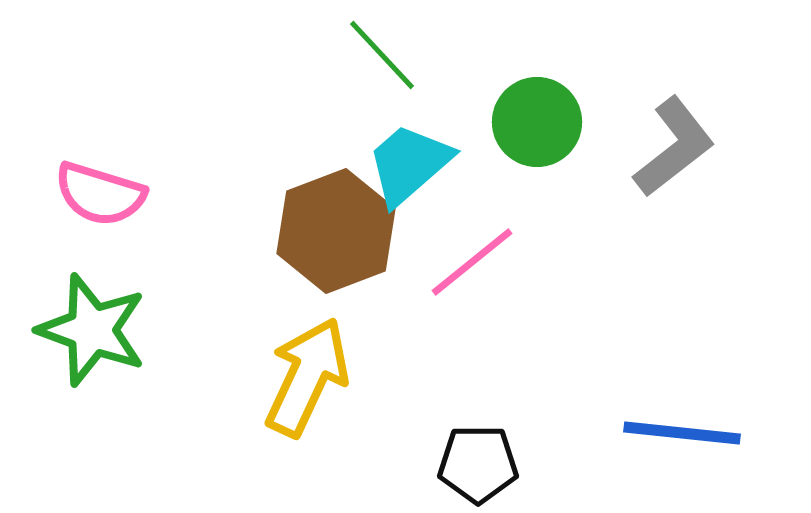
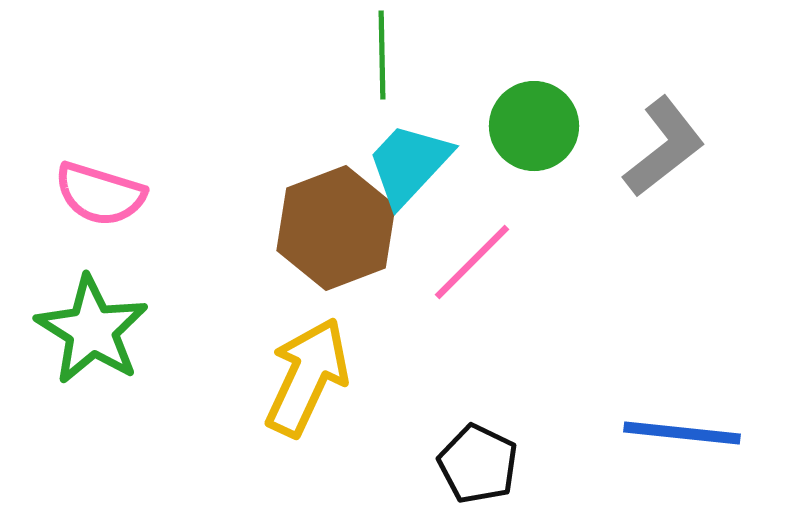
green line: rotated 42 degrees clockwise
green circle: moved 3 px left, 4 px down
gray L-shape: moved 10 px left
cyan trapezoid: rotated 6 degrees counterclockwise
brown hexagon: moved 3 px up
pink line: rotated 6 degrees counterclockwise
green star: rotated 12 degrees clockwise
black pentagon: rotated 26 degrees clockwise
